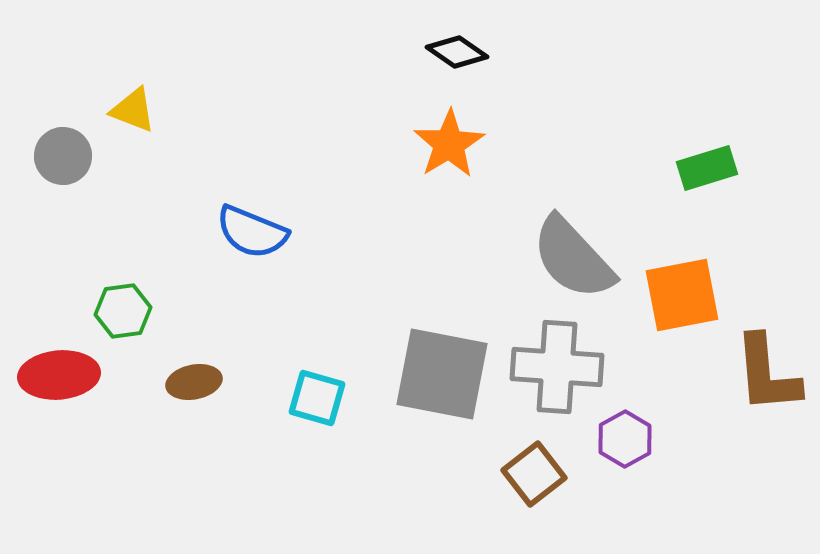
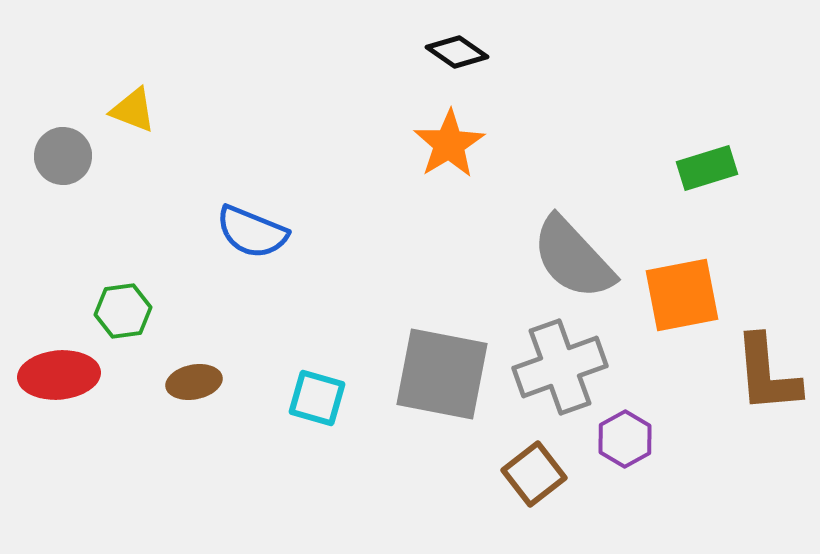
gray cross: moved 3 px right; rotated 24 degrees counterclockwise
